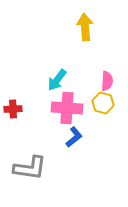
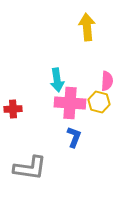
yellow arrow: moved 2 px right
cyan arrow: rotated 45 degrees counterclockwise
yellow hexagon: moved 4 px left, 1 px up
pink cross: moved 3 px right, 5 px up
blue L-shape: rotated 30 degrees counterclockwise
